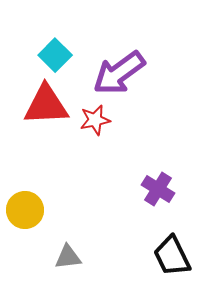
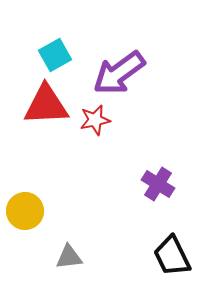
cyan square: rotated 16 degrees clockwise
purple cross: moved 5 px up
yellow circle: moved 1 px down
gray triangle: moved 1 px right
